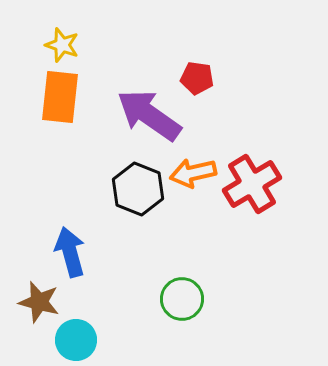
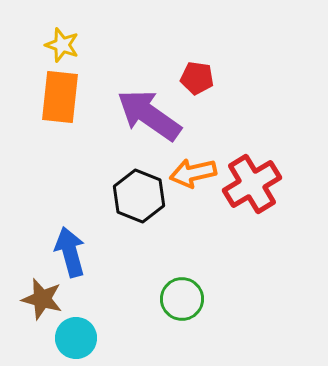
black hexagon: moved 1 px right, 7 px down
brown star: moved 3 px right, 3 px up
cyan circle: moved 2 px up
